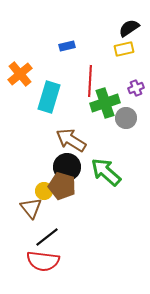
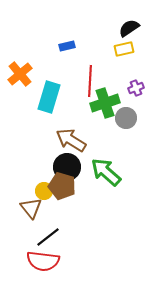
black line: moved 1 px right
